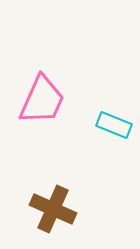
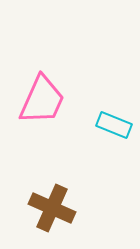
brown cross: moved 1 px left, 1 px up
